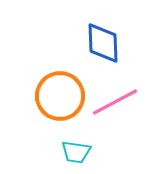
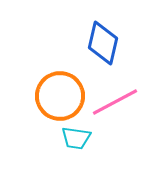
blue diamond: rotated 15 degrees clockwise
cyan trapezoid: moved 14 px up
